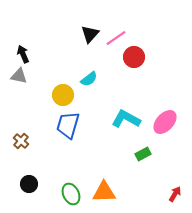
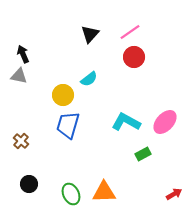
pink line: moved 14 px right, 6 px up
cyan L-shape: moved 3 px down
red arrow: moved 1 px left; rotated 28 degrees clockwise
